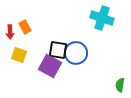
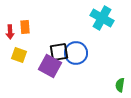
cyan cross: rotated 10 degrees clockwise
orange rectangle: rotated 24 degrees clockwise
black square: moved 1 px right, 2 px down; rotated 18 degrees counterclockwise
